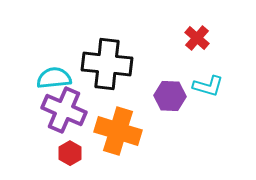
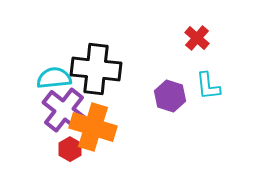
black cross: moved 11 px left, 5 px down
cyan L-shape: rotated 68 degrees clockwise
purple hexagon: rotated 16 degrees clockwise
purple cross: rotated 15 degrees clockwise
orange cross: moved 25 px left, 4 px up
red hexagon: moved 4 px up
